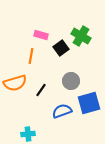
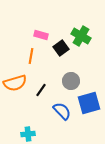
blue semicircle: rotated 66 degrees clockwise
